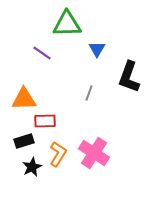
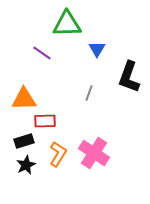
black star: moved 6 px left, 2 px up
